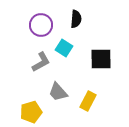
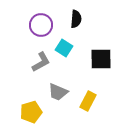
gray trapezoid: rotated 25 degrees counterclockwise
